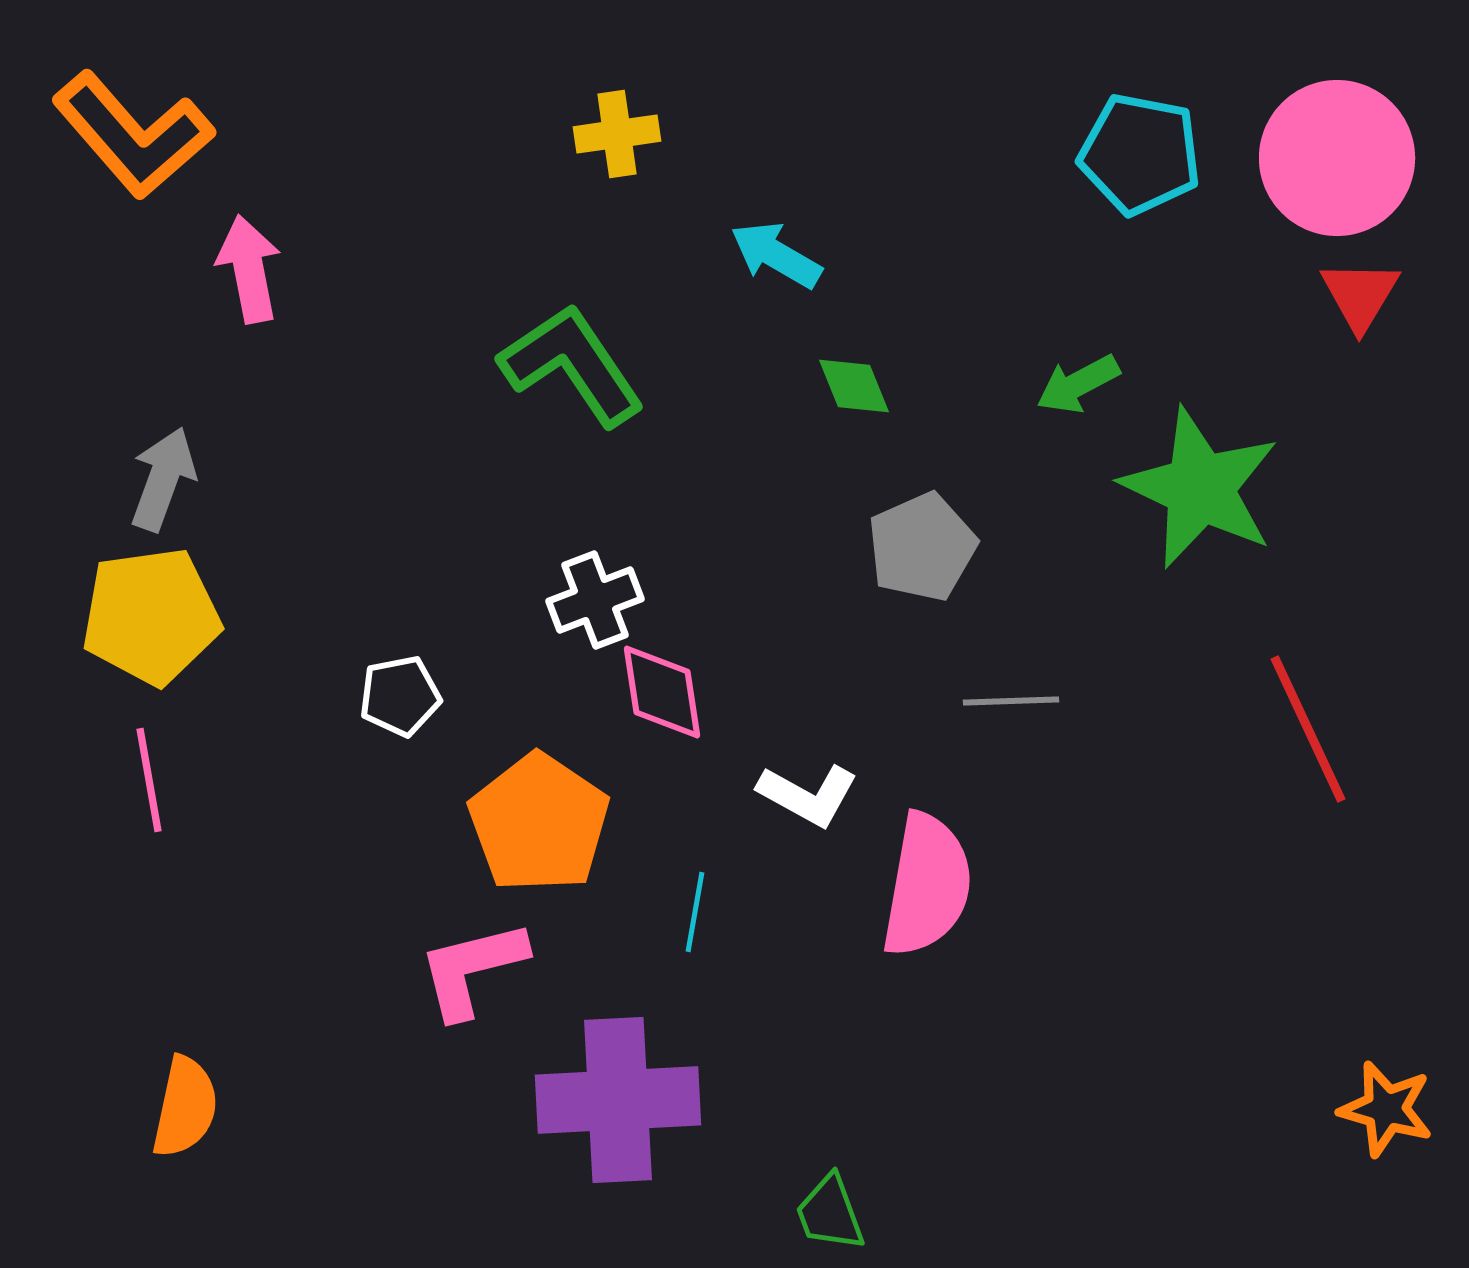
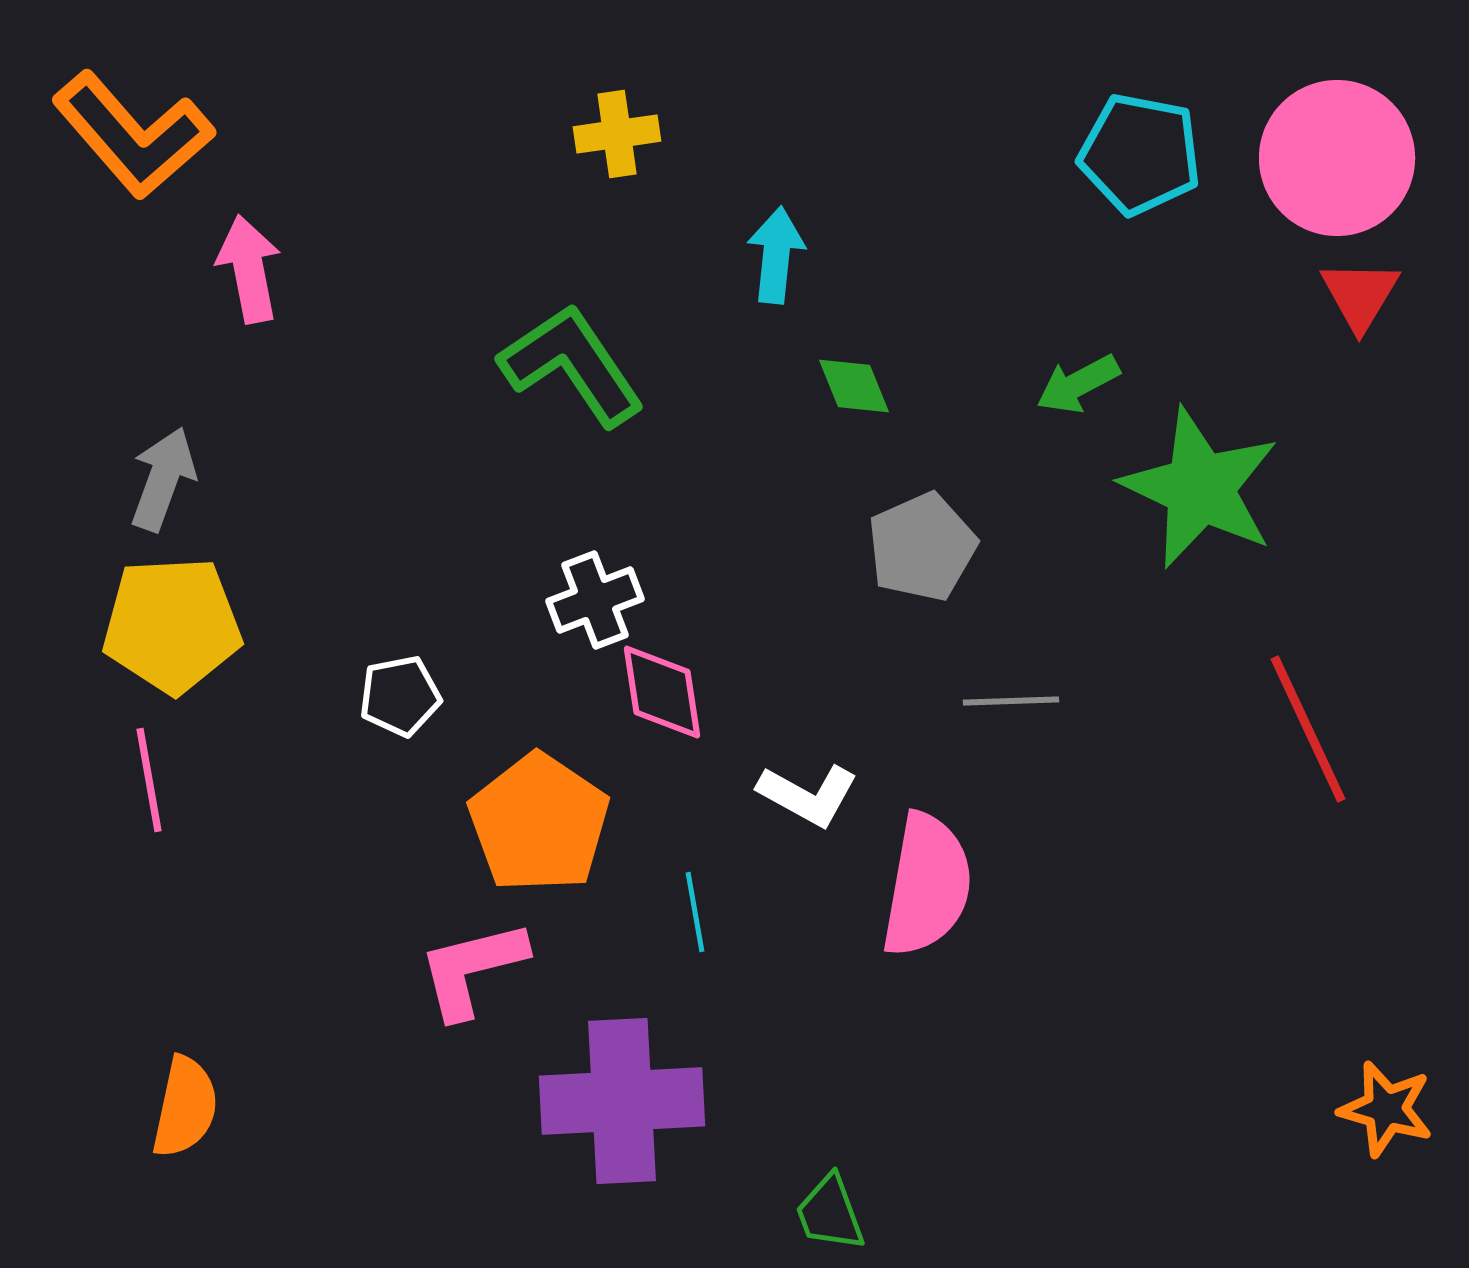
cyan arrow: rotated 66 degrees clockwise
yellow pentagon: moved 21 px right, 9 px down; rotated 5 degrees clockwise
cyan line: rotated 20 degrees counterclockwise
purple cross: moved 4 px right, 1 px down
